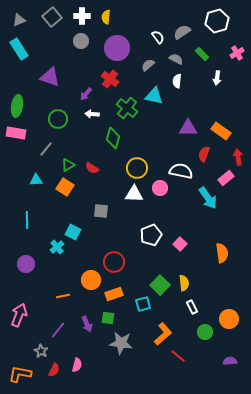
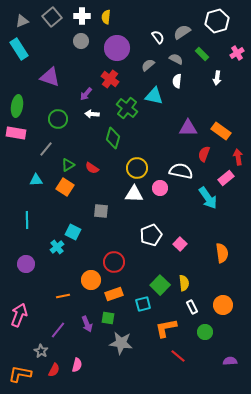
gray triangle at (19, 20): moved 3 px right, 1 px down
orange circle at (229, 319): moved 6 px left, 14 px up
orange L-shape at (163, 334): moved 3 px right, 6 px up; rotated 150 degrees counterclockwise
